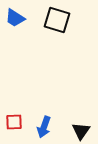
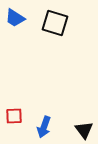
black square: moved 2 px left, 3 px down
red square: moved 6 px up
black triangle: moved 3 px right, 1 px up; rotated 12 degrees counterclockwise
